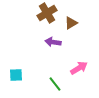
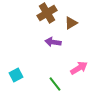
cyan square: rotated 24 degrees counterclockwise
